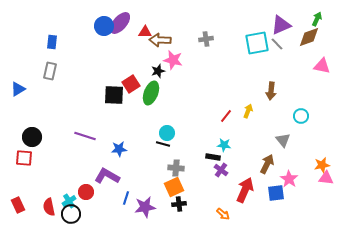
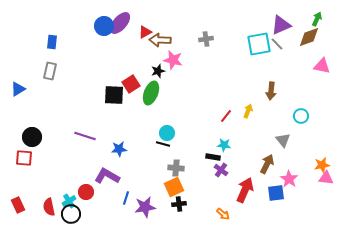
red triangle at (145, 32): rotated 32 degrees counterclockwise
cyan square at (257, 43): moved 2 px right, 1 px down
